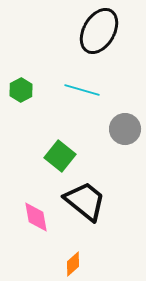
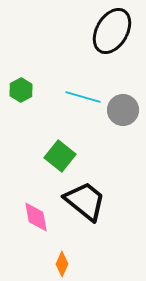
black ellipse: moved 13 px right
cyan line: moved 1 px right, 7 px down
gray circle: moved 2 px left, 19 px up
orange diamond: moved 11 px left; rotated 25 degrees counterclockwise
